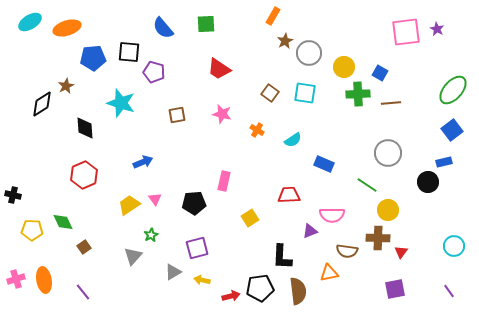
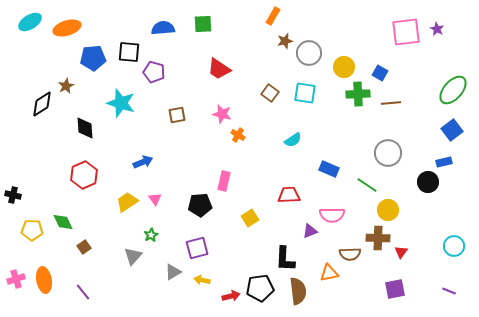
green square at (206, 24): moved 3 px left
blue semicircle at (163, 28): rotated 125 degrees clockwise
brown star at (285, 41): rotated 14 degrees clockwise
orange cross at (257, 130): moved 19 px left, 5 px down
blue rectangle at (324, 164): moved 5 px right, 5 px down
black pentagon at (194, 203): moved 6 px right, 2 px down
yellow trapezoid at (129, 205): moved 2 px left, 3 px up
brown semicircle at (347, 251): moved 3 px right, 3 px down; rotated 10 degrees counterclockwise
black L-shape at (282, 257): moved 3 px right, 2 px down
purple line at (449, 291): rotated 32 degrees counterclockwise
